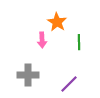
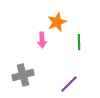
orange star: rotated 18 degrees clockwise
gray cross: moved 5 px left; rotated 15 degrees counterclockwise
